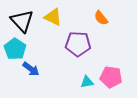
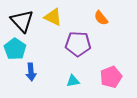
blue arrow: moved 3 px down; rotated 48 degrees clockwise
pink pentagon: rotated 30 degrees counterclockwise
cyan triangle: moved 14 px left, 1 px up
